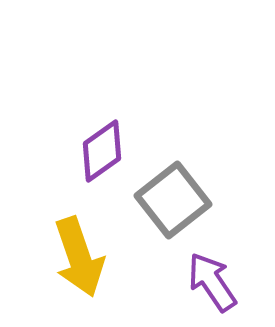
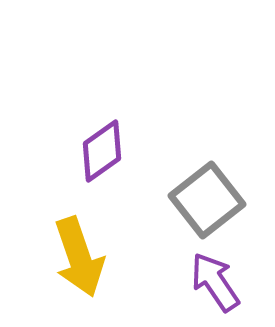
gray square: moved 34 px right
purple arrow: moved 3 px right
